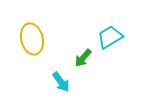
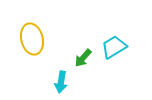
cyan trapezoid: moved 4 px right, 10 px down
cyan arrow: rotated 45 degrees clockwise
